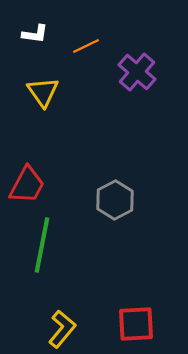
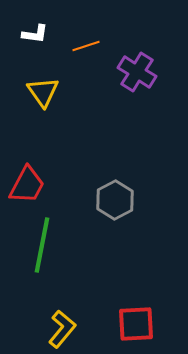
orange line: rotated 8 degrees clockwise
purple cross: rotated 9 degrees counterclockwise
